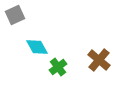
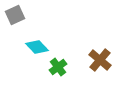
cyan diamond: rotated 15 degrees counterclockwise
brown cross: moved 1 px right
